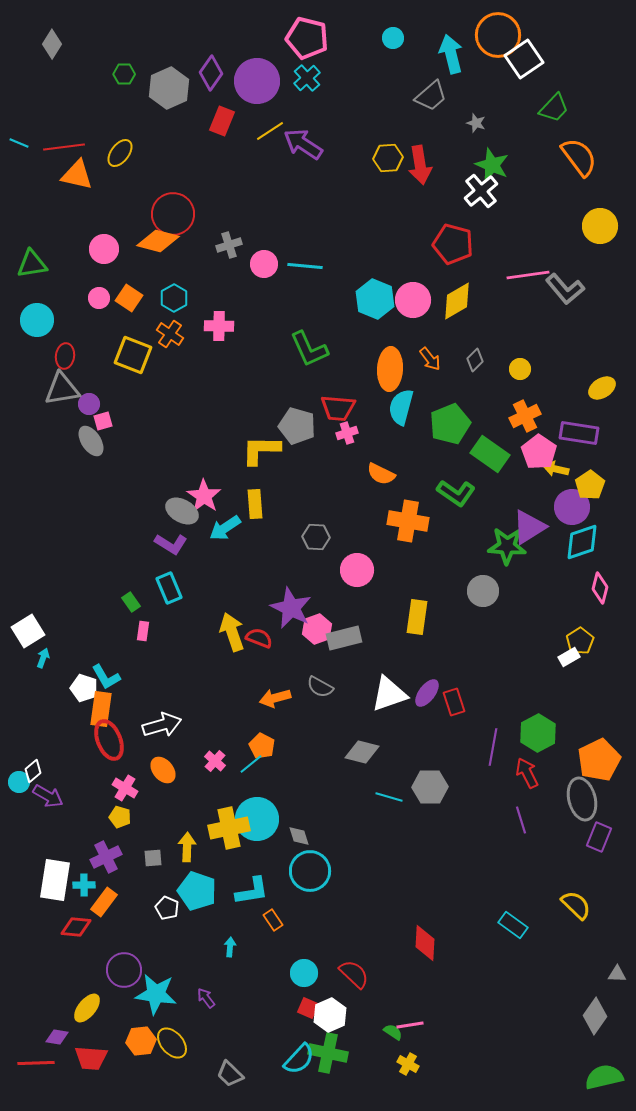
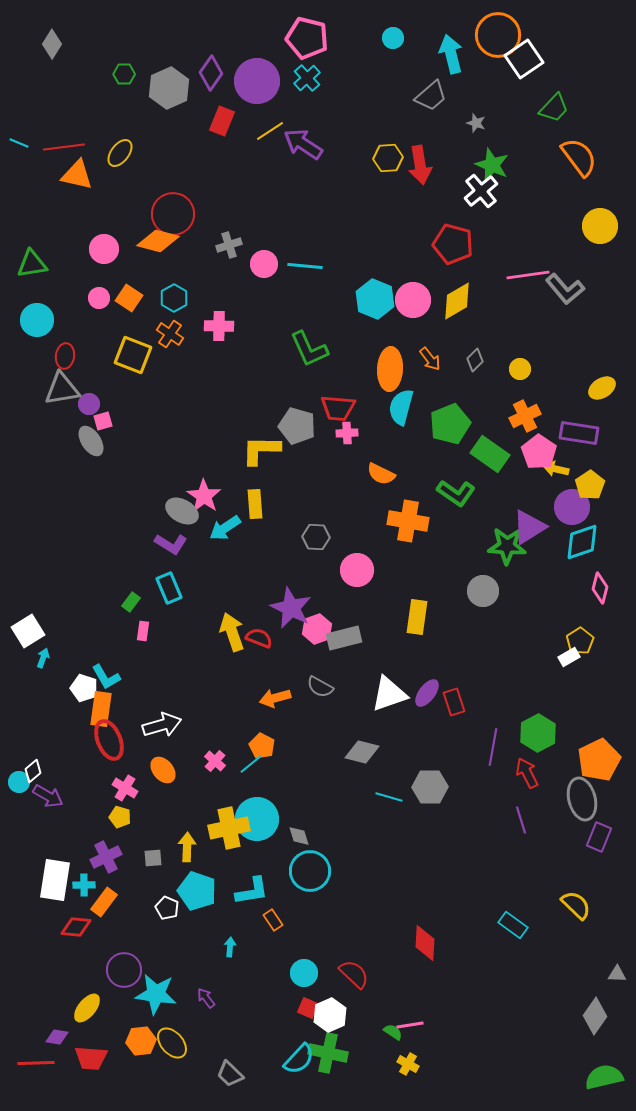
pink cross at (347, 433): rotated 15 degrees clockwise
green rectangle at (131, 602): rotated 72 degrees clockwise
